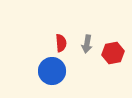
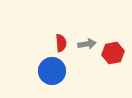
gray arrow: rotated 108 degrees counterclockwise
